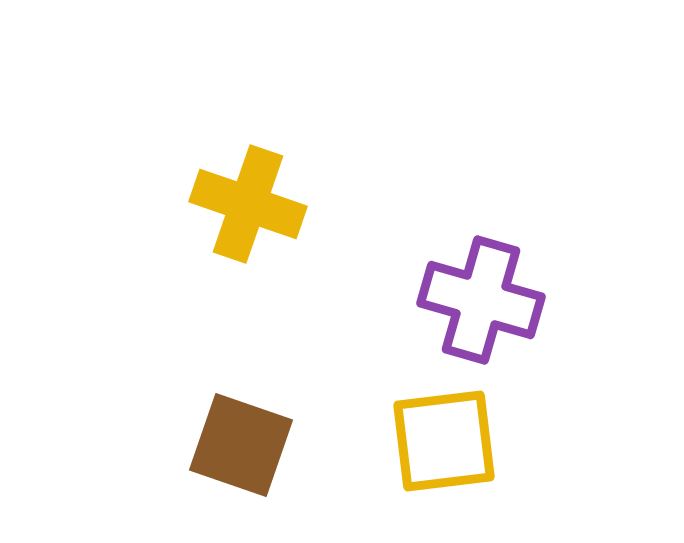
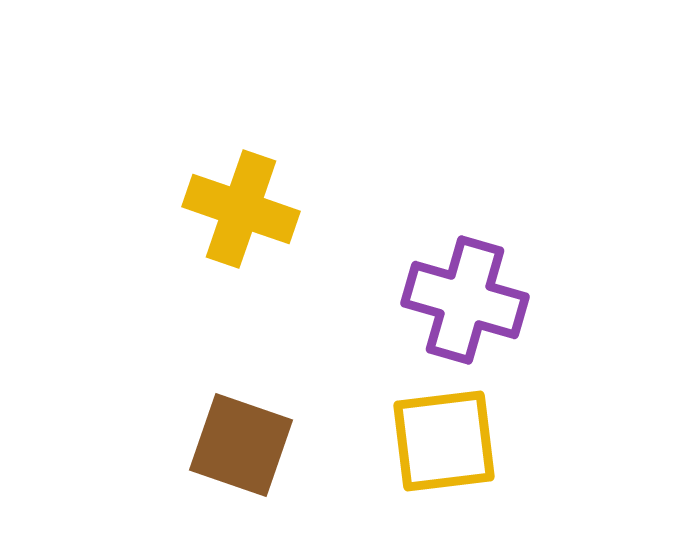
yellow cross: moved 7 px left, 5 px down
purple cross: moved 16 px left
